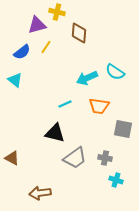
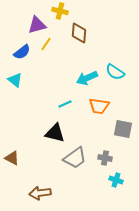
yellow cross: moved 3 px right, 1 px up
yellow line: moved 3 px up
